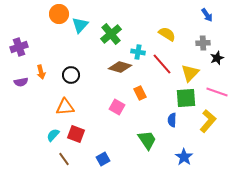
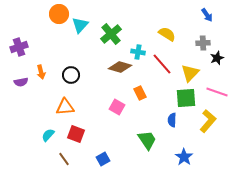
cyan semicircle: moved 5 px left
